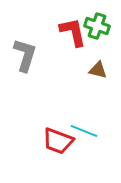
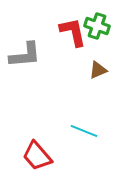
gray L-shape: rotated 68 degrees clockwise
brown triangle: rotated 36 degrees counterclockwise
red trapezoid: moved 21 px left, 15 px down; rotated 28 degrees clockwise
